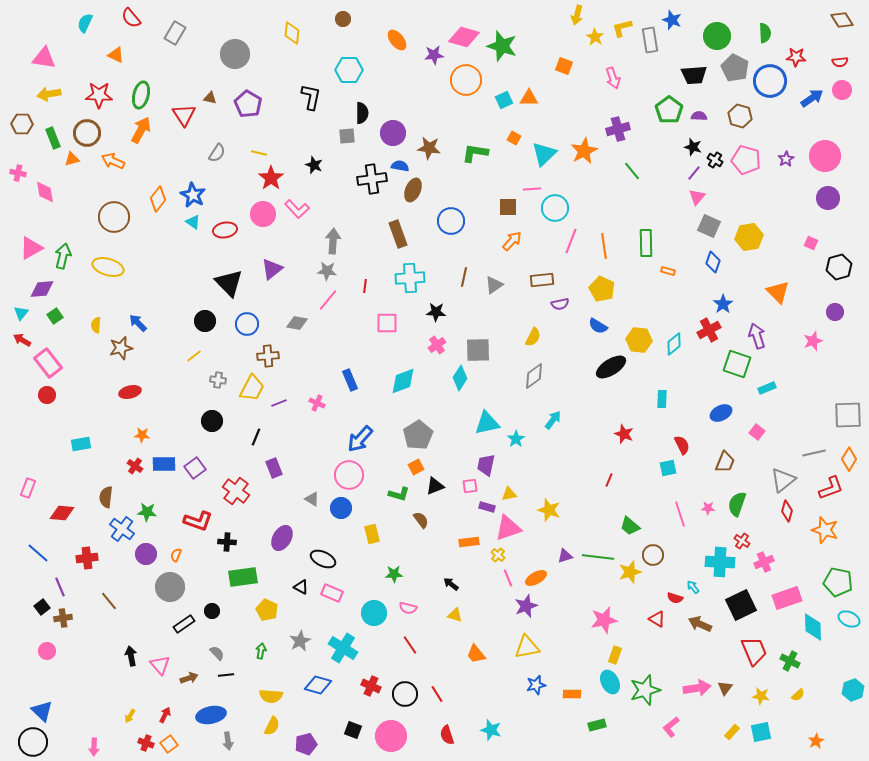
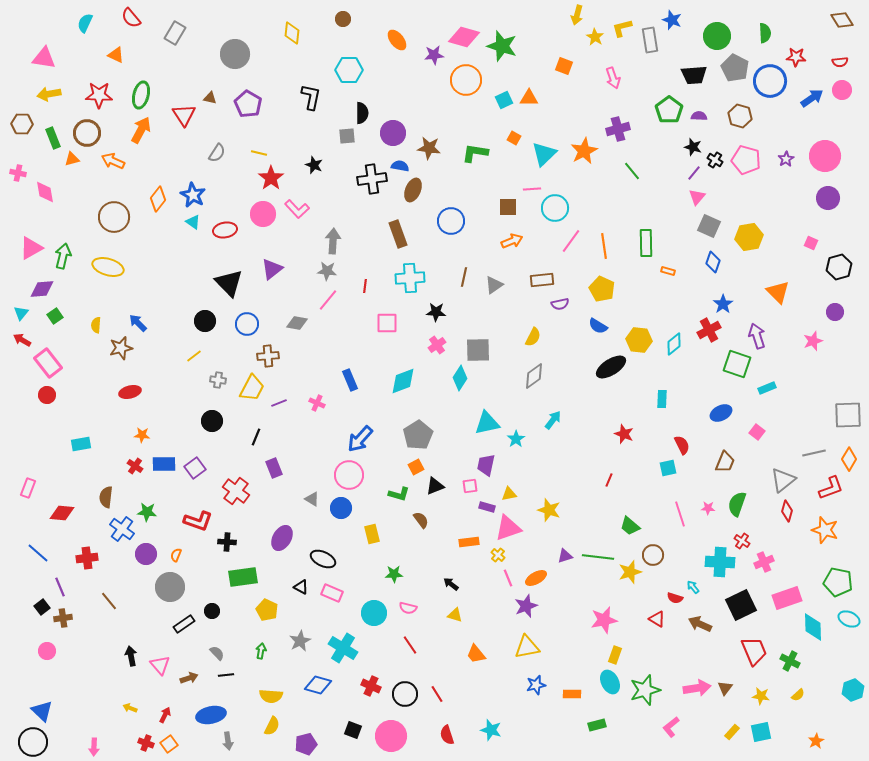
orange arrow at (512, 241): rotated 25 degrees clockwise
pink line at (571, 241): rotated 15 degrees clockwise
yellow arrow at (130, 716): moved 8 px up; rotated 80 degrees clockwise
